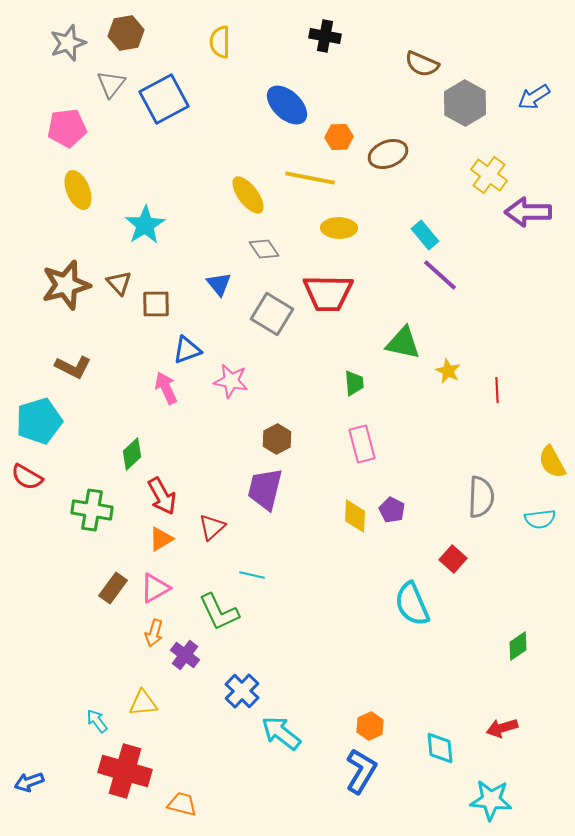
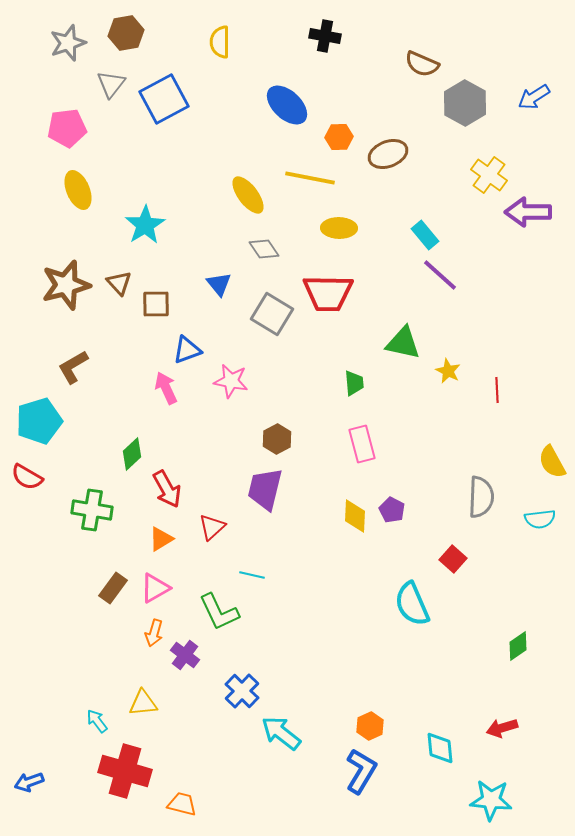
brown L-shape at (73, 367): rotated 123 degrees clockwise
red arrow at (162, 496): moved 5 px right, 7 px up
